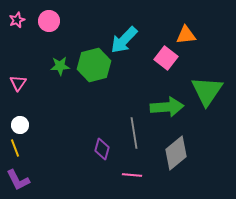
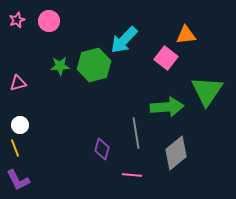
pink triangle: rotated 42 degrees clockwise
gray line: moved 2 px right
